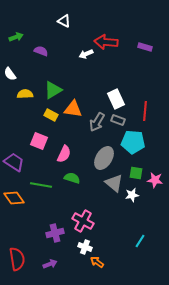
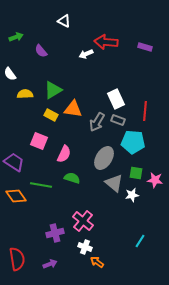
purple semicircle: rotated 152 degrees counterclockwise
orange diamond: moved 2 px right, 2 px up
pink cross: rotated 10 degrees clockwise
